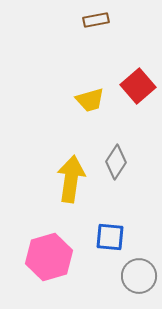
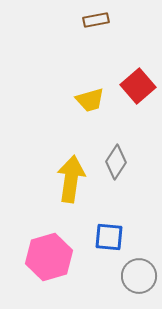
blue square: moved 1 px left
